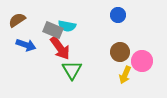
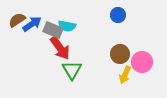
blue arrow: moved 6 px right, 21 px up; rotated 54 degrees counterclockwise
brown circle: moved 2 px down
pink circle: moved 1 px down
